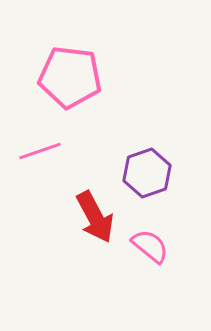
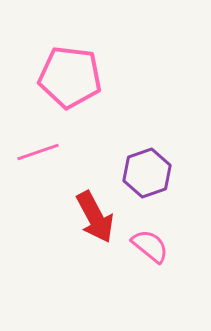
pink line: moved 2 px left, 1 px down
